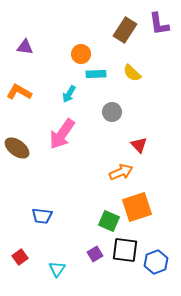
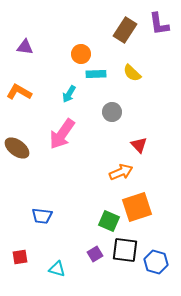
red square: rotated 28 degrees clockwise
blue hexagon: rotated 25 degrees counterclockwise
cyan triangle: rotated 48 degrees counterclockwise
